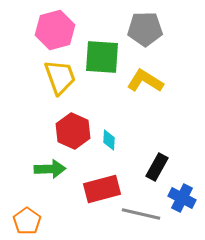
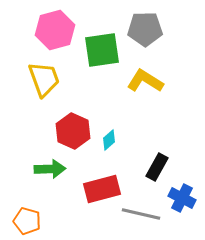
green square: moved 7 px up; rotated 12 degrees counterclockwise
yellow trapezoid: moved 16 px left, 2 px down
cyan diamond: rotated 45 degrees clockwise
orange pentagon: rotated 20 degrees counterclockwise
